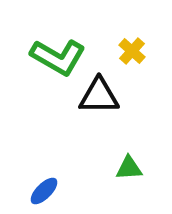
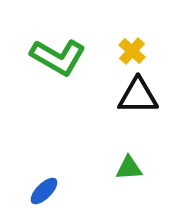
black triangle: moved 39 px right
